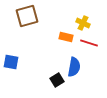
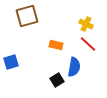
yellow cross: moved 3 px right, 1 px down
orange rectangle: moved 10 px left, 8 px down
red line: moved 1 px left, 1 px down; rotated 24 degrees clockwise
blue square: rotated 28 degrees counterclockwise
